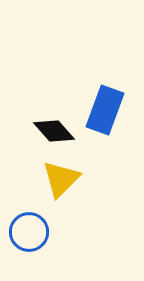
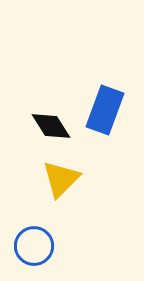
black diamond: moved 3 px left, 5 px up; rotated 9 degrees clockwise
blue circle: moved 5 px right, 14 px down
